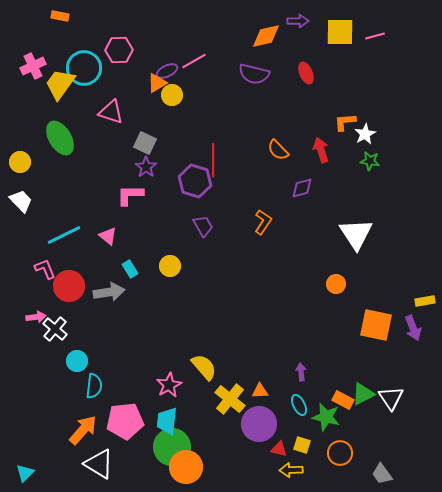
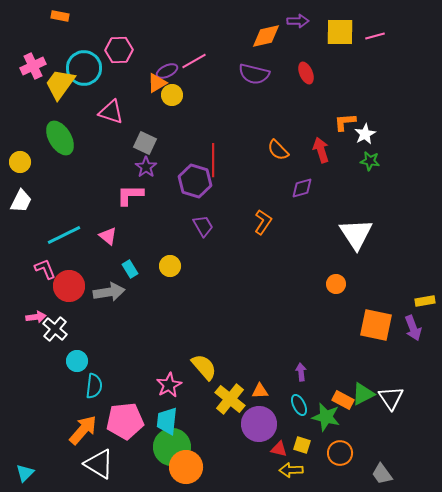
white trapezoid at (21, 201): rotated 70 degrees clockwise
